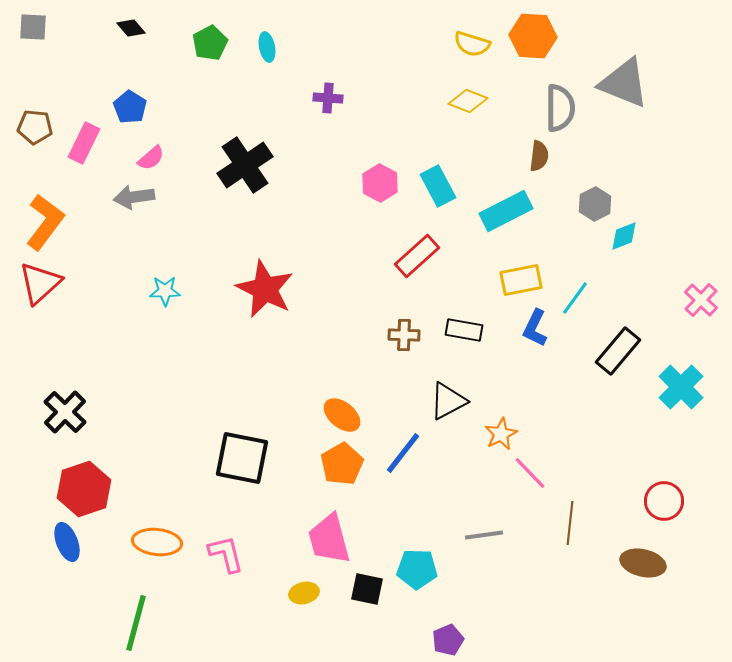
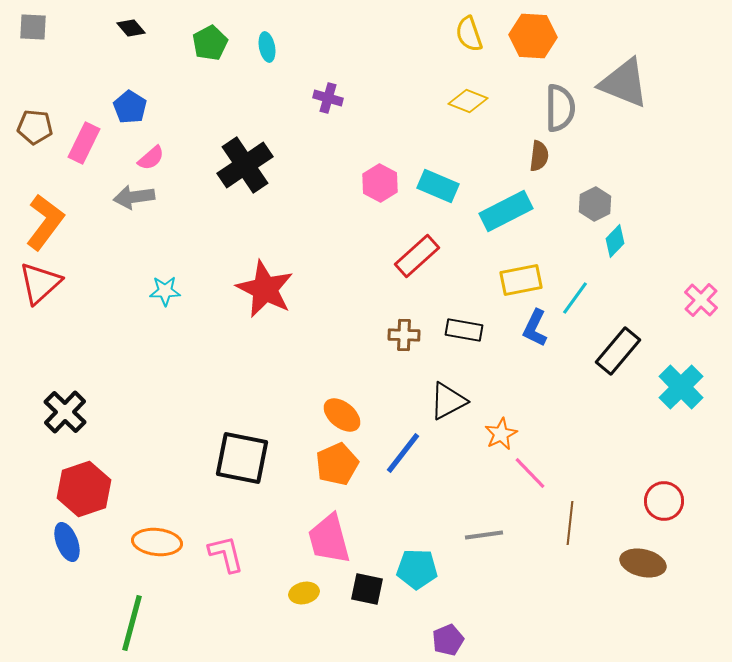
yellow semicircle at (472, 44): moved 3 px left, 10 px up; rotated 54 degrees clockwise
purple cross at (328, 98): rotated 12 degrees clockwise
cyan rectangle at (438, 186): rotated 39 degrees counterclockwise
cyan diamond at (624, 236): moved 9 px left, 5 px down; rotated 24 degrees counterclockwise
orange pentagon at (342, 464): moved 5 px left; rotated 6 degrees clockwise
green line at (136, 623): moved 4 px left
